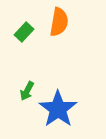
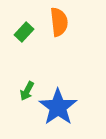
orange semicircle: rotated 16 degrees counterclockwise
blue star: moved 2 px up
